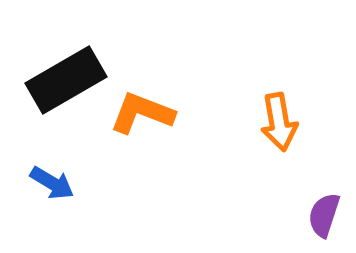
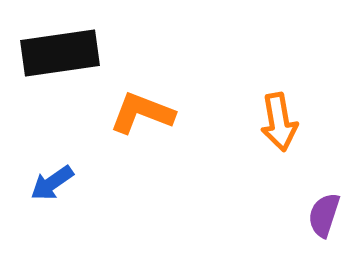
black rectangle: moved 6 px left, 27 px up; rotated 22 degrees clockwise
blue arrow: rotated 114 degrees clockwise
